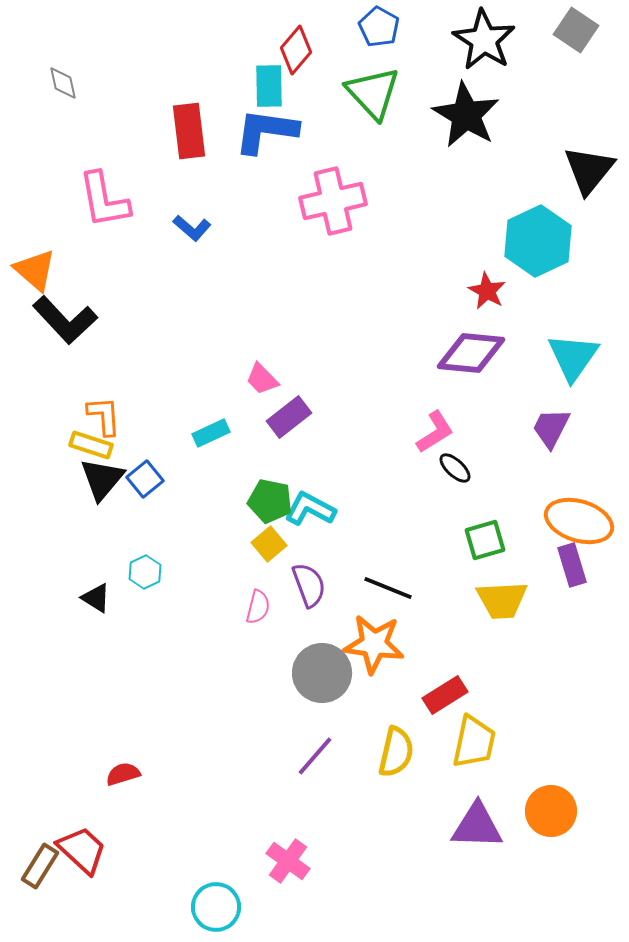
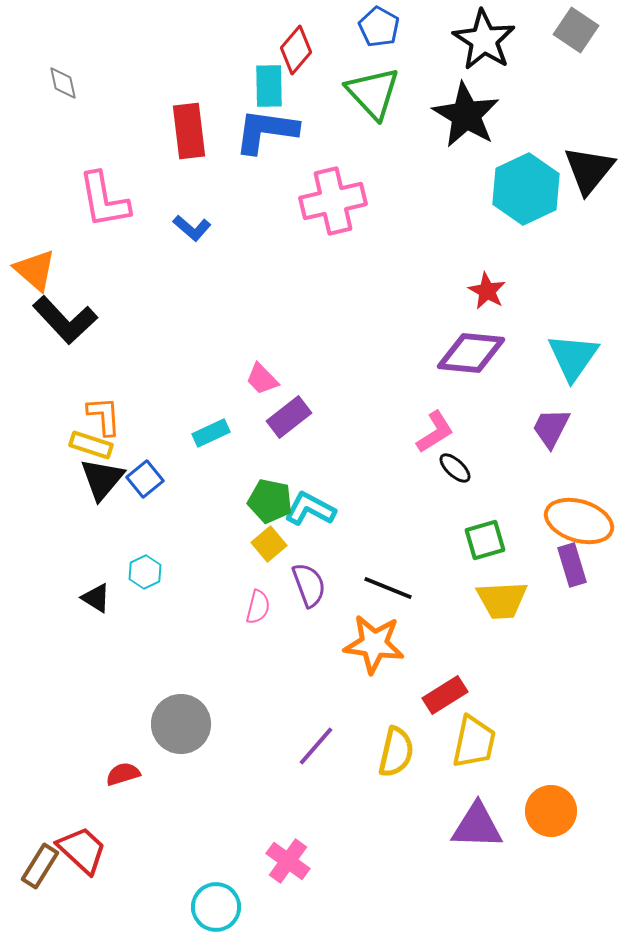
cyan hexagon at (538, 241): moved 12 px left, 52 px up
gray circle at (322, 673): moved 141 px left, 51 px down
purple line at (315, 756): moved 1 px right, 10 px up
